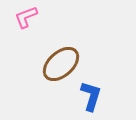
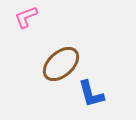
blue L-shape: moved 2 px up; rotated 148 degrees clockwise
